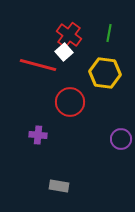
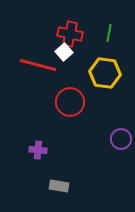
red cross: moved 1 px right, 1 px up; rotated 25 degrees counterclockwise
purple cross: moved 15 px down
